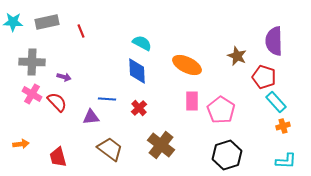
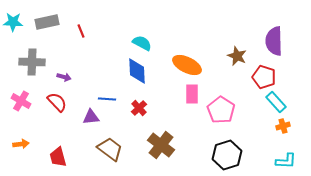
pink cross: moved 11 px left, 7 px down
pink rectangle: moved 7 px up
